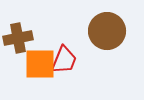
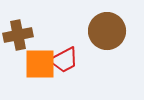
brown cross: moved 3 px up
red trapezoid: rotated 40 degrees clockwise
